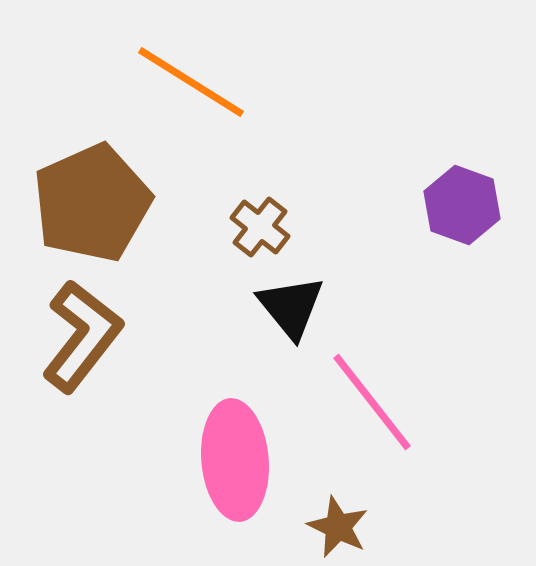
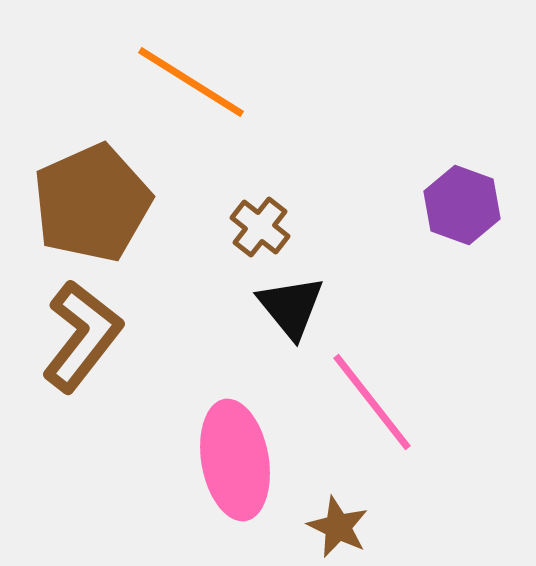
pink ellipse: rotated 5 degrees counterclockwise
